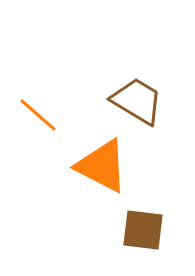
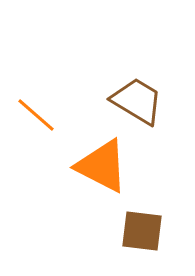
orange line: moved 2 px left
brown square: moved 1 px left, 1 px down
